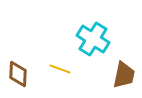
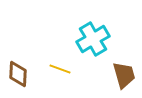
cyan cross: rotated 28 degrees clockwise
brown trapezoid: rotated 28 degrees counterclockwise
